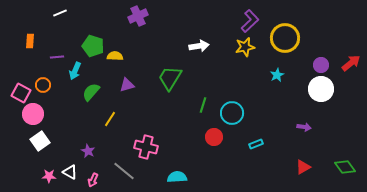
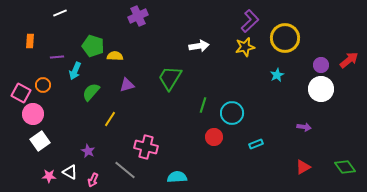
red arrow: moved 2 px left, 3 px up
gray line: moved 1 px right, 1 px up
